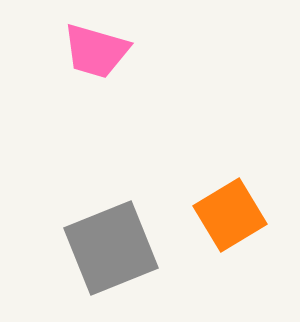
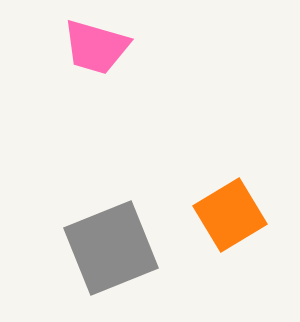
pink trapezoid: moved 4 px up
